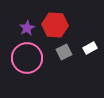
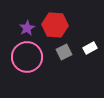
pink circle: moved 1 px up
